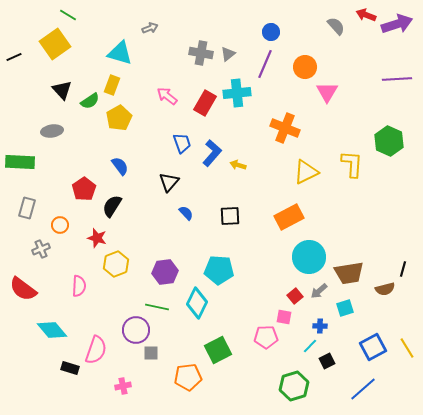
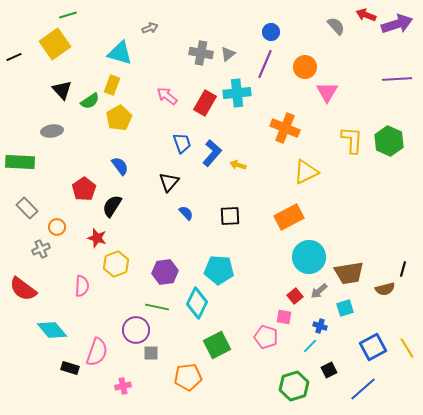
green line at (68, 15): rotated 48 degrees counterclockwise
yellow L-shape at (352, 164): moved 24 px up
gray rectangle at (27, 208): rotated 60 degrees counterclockwise
orange circle at (60, 225): moved 3 px left, 2 px down
pink semicircle at (79, 286): moved 3 px right
blue cross at (320, 326): rotated 16 degrees clockwise
pink pentagon at (266, 337): rotated 20 degrees clockwise
pink semicircle at (96, 350): moved 1 px right, 2 px down
green square at (218, 350): moved 1 px left, 5 px up
black square at (327, 361): moved 2 px right, 9 px down
